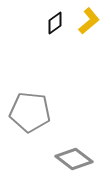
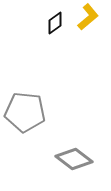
yellow L-shape: moved 1 px left, 4 px up
gray pentagon: moved 5 px left
